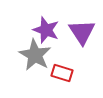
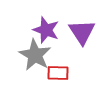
red rectangle: moved 4 px left; rotated 15 degrees counterclockwise
